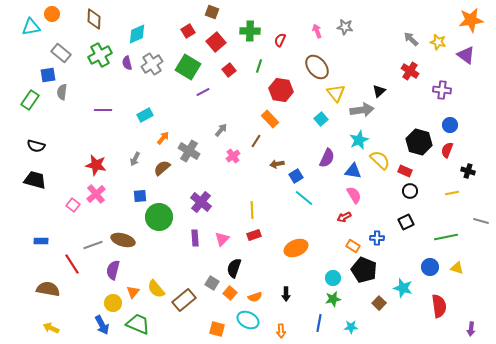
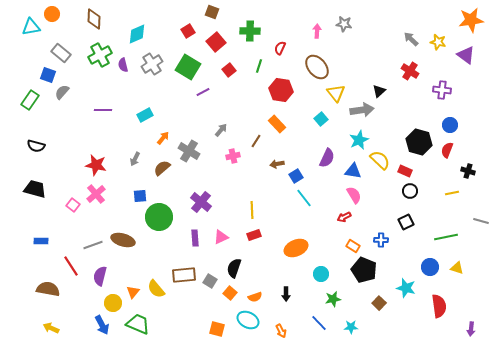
gray star at (345, 27): moved 1 px left, 3 px up
pink arrow at (317, 31): rotated 24 degrees clockwise
red semicircle at (280, 40): moved 8 px down
purple semicircle at (127, 63): moved 4 px left, 2 px down
blue square at (48, 75): rotated 28 degrees clockwise
gray semicircle at (62, 92): rotated 35 degrees clockwise
orange rectangle at (270, 119): moved 7 px right, 5 px down
pink cross at (233, 156): rotated 24 degrees clockwise
black trapezoid at (35, 180): moved 9 px down
cyan line at (304, 198): rotated 12 degrees clockwise
blue cross at (377, 238): moved 4 px right, 2 px down
pink triangle at (222, 239): moved 1 px left, 2 px up; rotated 21 degrees clockwise
red line at (72, 264): moved 1 px left, 2 px down
purple semicircle at (113, 270): moved 13 px left, 6 px down
cyan circle at (333, 278): moved 12 px left, 4 px up
gray square at (212, 283): moved 2 px left, 2 px up
cyan star at (403, 288): moved 3 px right
brown rectangle at (184, 300): moved 25 px up; rotated 35 degrees clockwise
blue line at (319, 323): rotated 54 degrees counterclockwise
orange arrow at (281, 331): rotated 24 degrees counterclockwise
